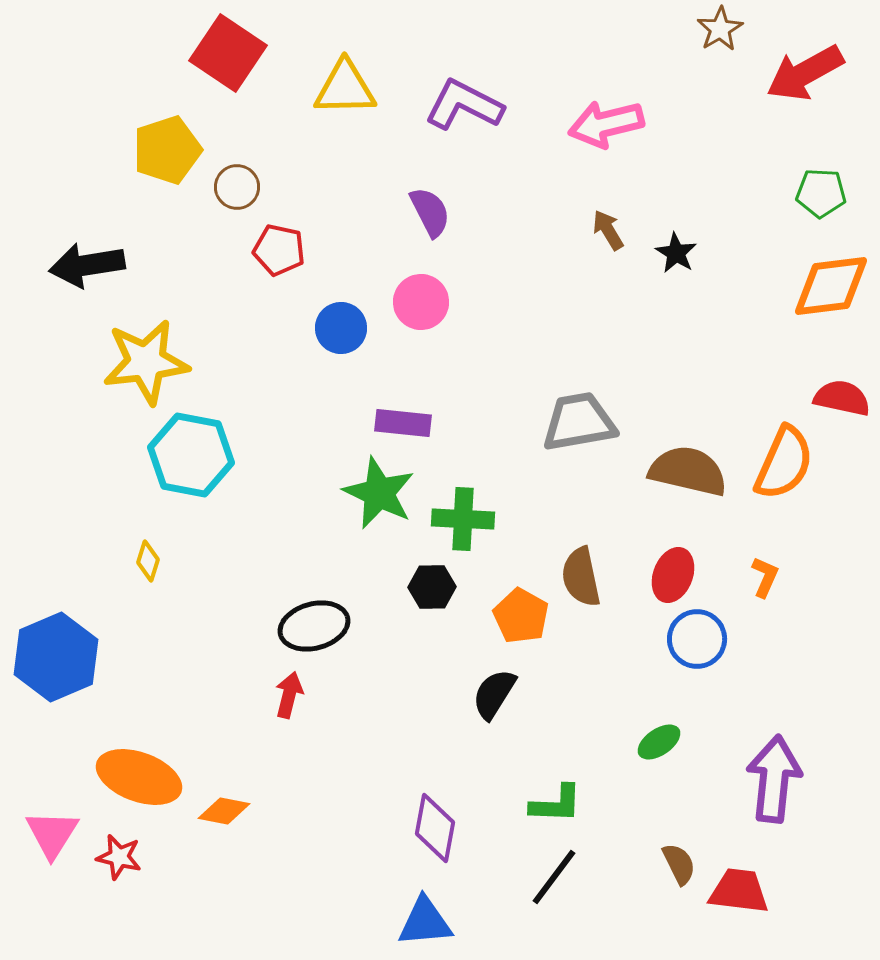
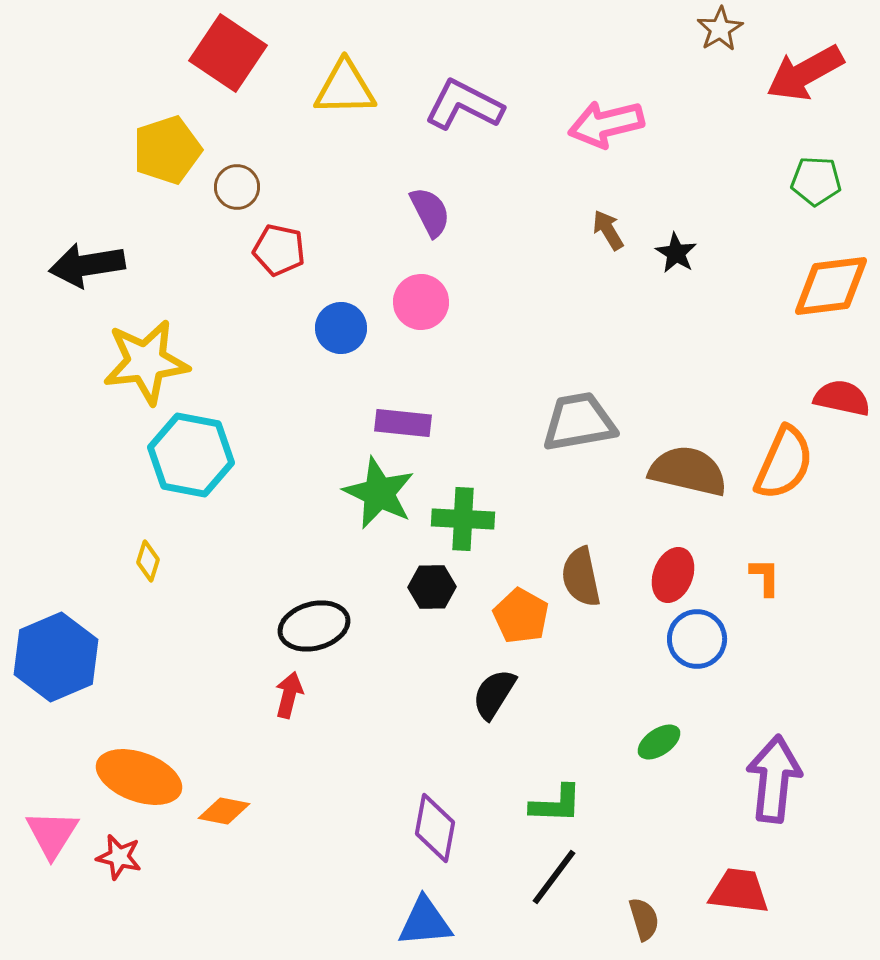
green pentagon at (821, 193): moved 5 px left, 12 px up
orange L-shape at (765, 577): rotated 24 degrees counterclockwise
brown semicircle at (679, 864): moved 35 px left, 55 px down; rotated 9 degrees clockwise
